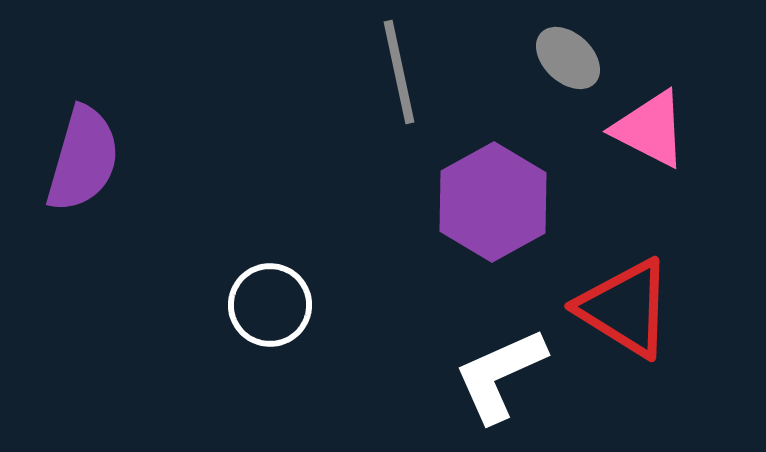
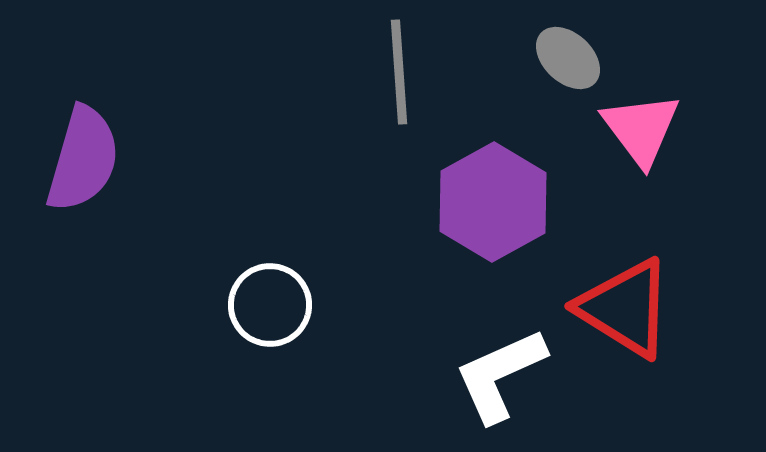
gray line: rotated 8 degrees clockwise
pink triangle: moved 9 px left; rotated 26 degrees clockwise
